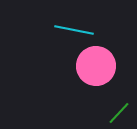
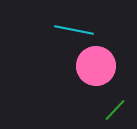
green line: moved 4 px left, 3 px up
